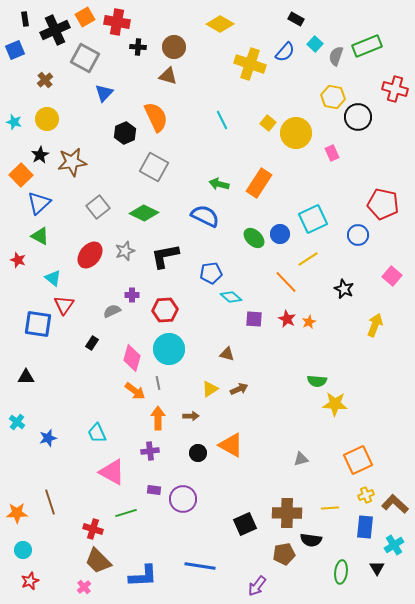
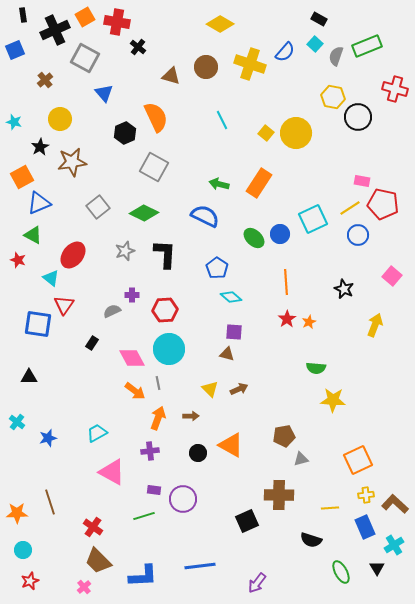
black rectangle at (25, 19): moved 2 px left, 4 px up
black rectangle at (296, 19): moved 23 px right
black cross at (138, 47): rotated 35 degrees clockwise
brown circle at (174, 47): moved 32 px right, 20 px down
brown triangle at (168, 76): moved 3 px right
blue triangle at (104, 93): rotated 24 degrees counterclockwise
yellow circle at (47, 119): moved 13 px right
yellow square at (268, 123): moved 2 px left, 10 px down
pink rectangle at (332, 153): moved 30 px right, 28 px down; rotated 56 degrees counterclockwise
black star at (40, 155): moved 8 px up
orange square at (21, 175): moved 1 px right, 2 px down; rotated 15 degrees clockwise
blue triangle at (39, 203): rotated 20 degrees clockwise
green triangle at (40, 236): moved 7 px left, 1 px up
red ellipse at (90, 255): moved 17 px left
black L-shape at (165, 256): moved 2 px up; rotated 104 degrees clockwise
yellow line at (308, 259): moved 42 px right, 51 px up
blue pentagon at (211, 273): moved 6 px right, 5 px up; rotated 30 degrees counterclockwise
cyan triangle at (53, 278): moved 2 px left
orange line at (286, 282): rotated 40 degrees clockwise
purple square at (254, 319): moved 20 px left, 13 px down
red star at (287, 319): rotated 12 degrees clockwise
pink diamond at (132, 358): rotated 44 degrees counterclockwise
black triangle at (26, 377): moved 3 px right
green semicircle at (317, 381): moved 1 px left, 13 px up
yellow triangle at (210, 389): rotated 42 degrees counterclockwise
yellow star at (335, 404): moved 2 px left, 4 px up
orange arrow at (158, 418): rotated 20 degrees clockwise
cyan trapezoid at (97, 433): rotated 85 degrees clockwise
yellow cross at (366, 495): rotated 14 degrees clockwise
green line at (126, 513): moved 18 px right, 3 px down
brown cross at (287, 513): moved 8 px left, 18 px up
black square at (245, 524): moved 2 px right, 3 px up
blue rectangle at (365, 527): rotated 30 degrees counterclockwise
red cross at (93, 529): moved 2 px up; rotated 18 degrees clockwise
black semicircle at (311, 540): rotated 10 degrees clockwise
brown pentagon at (284, 554): moved 118 px up
blue line at (200, 566): rotated 16 degrees counterclockwise
green ellipse at (341, 572): rotated 35 degrees counterclockwise
purple arrow at (257, 586): moved 3 px up
